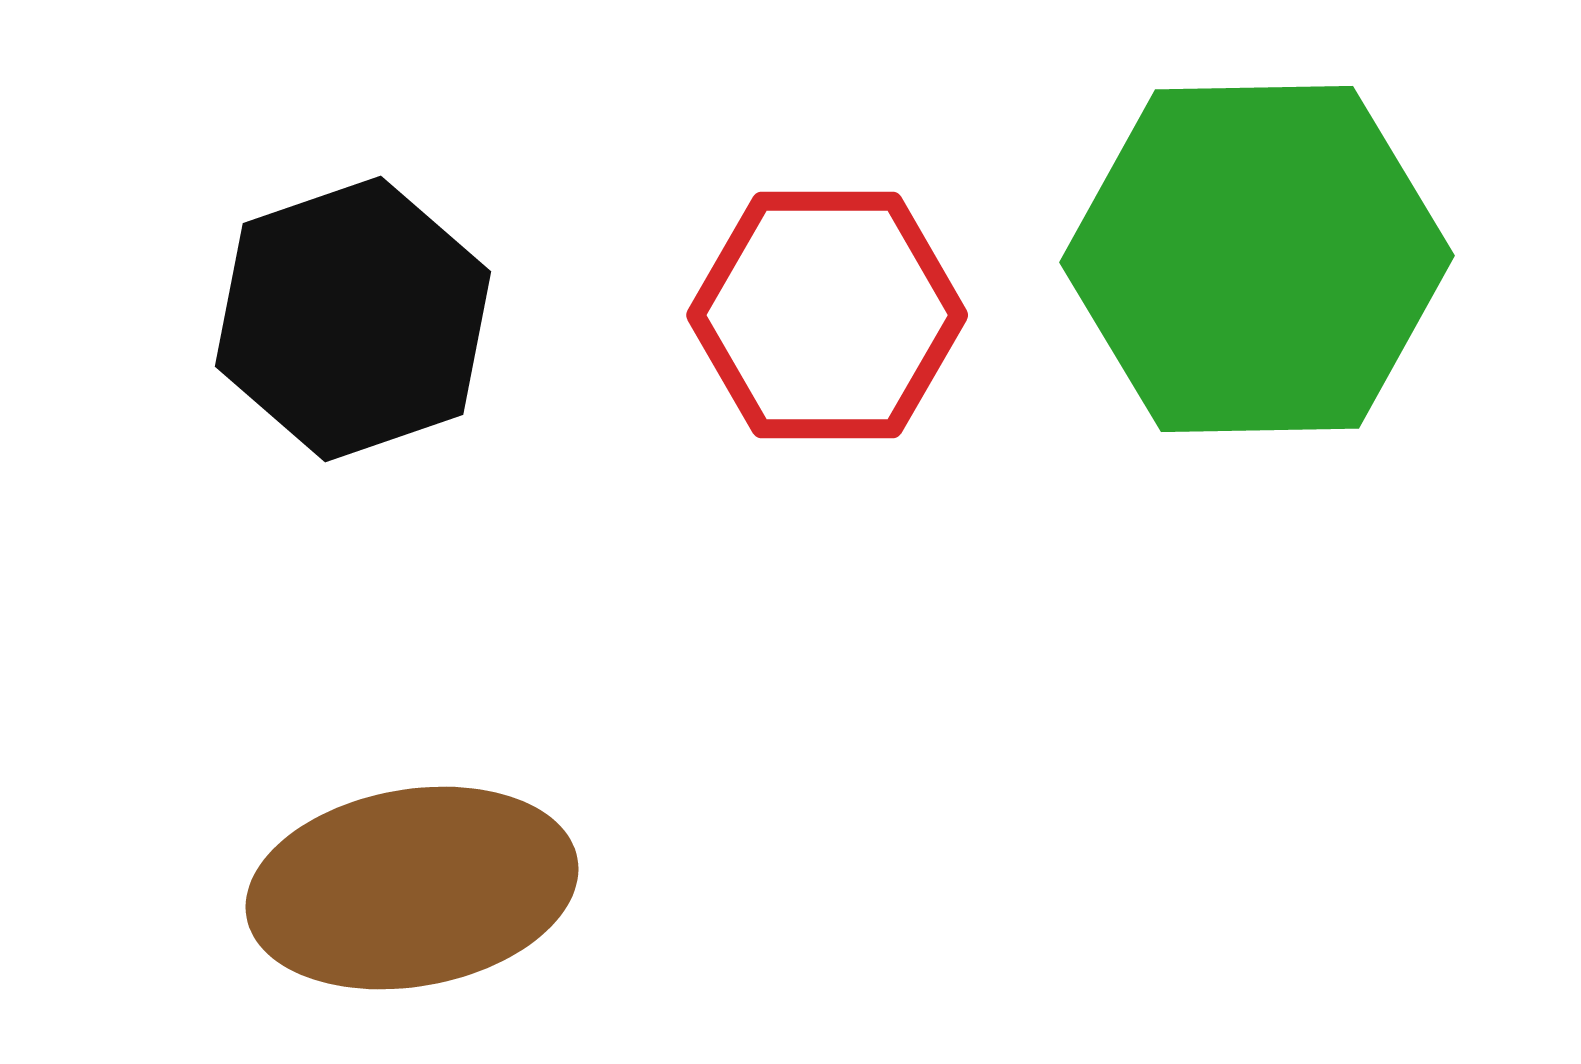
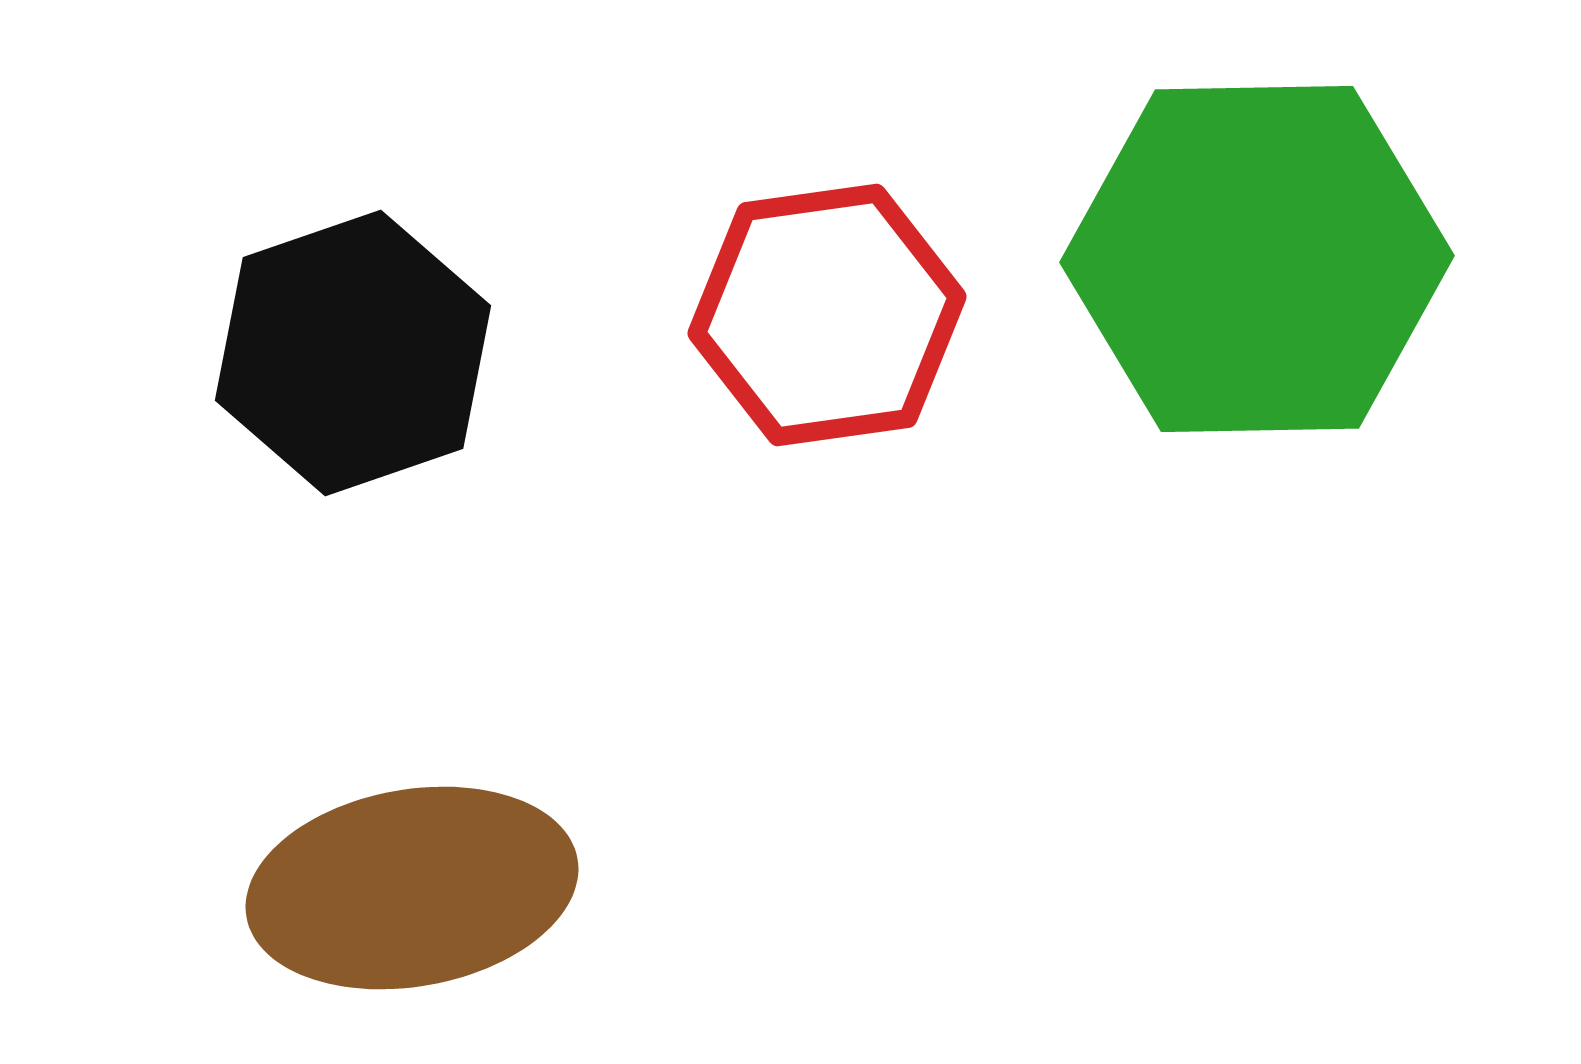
red hexagon: rotated 8 degrees counterclockwise
black hexagon: moved 34 px down
